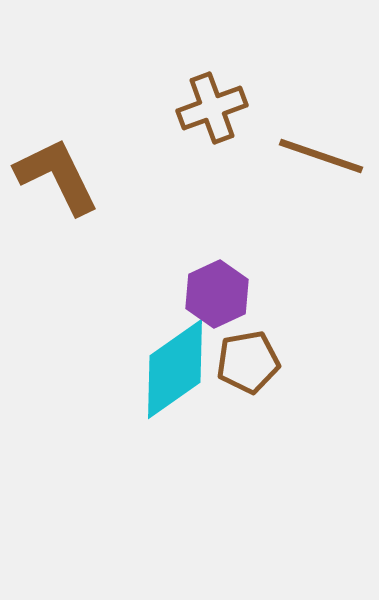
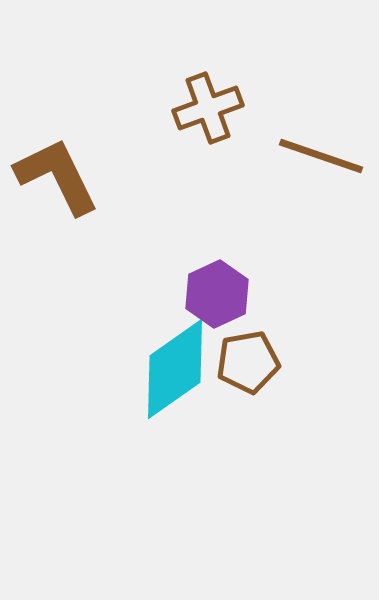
brown cross: moved 4 px left
